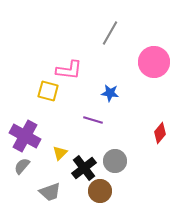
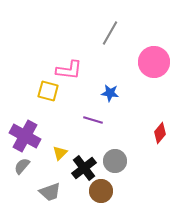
brown circle: moved 1 px right
